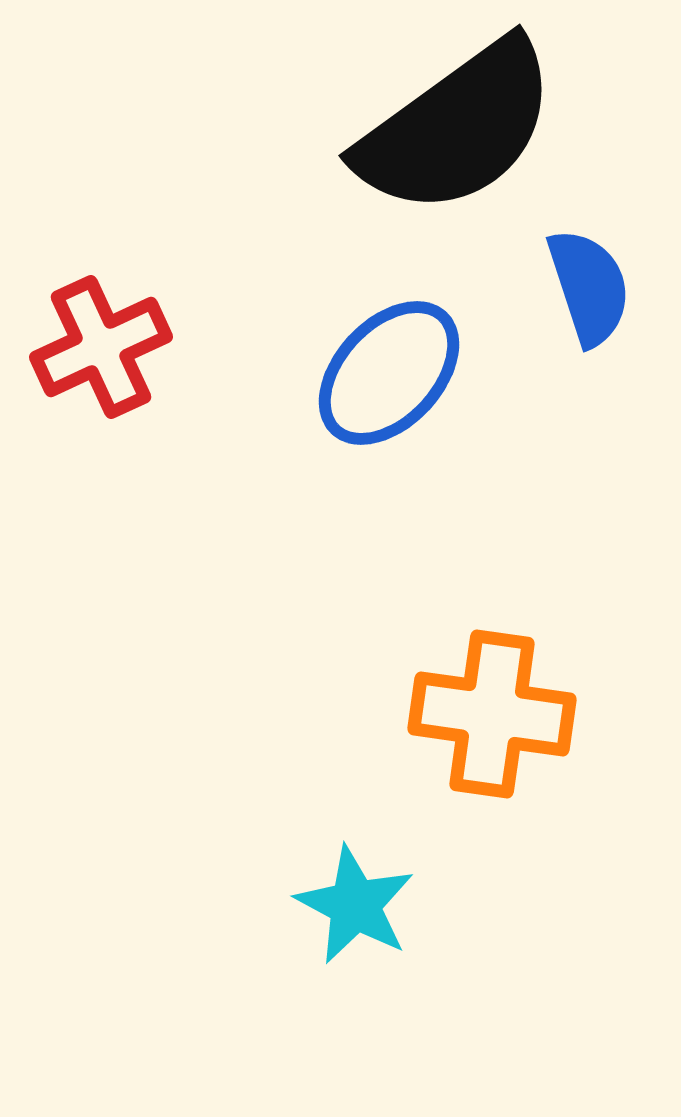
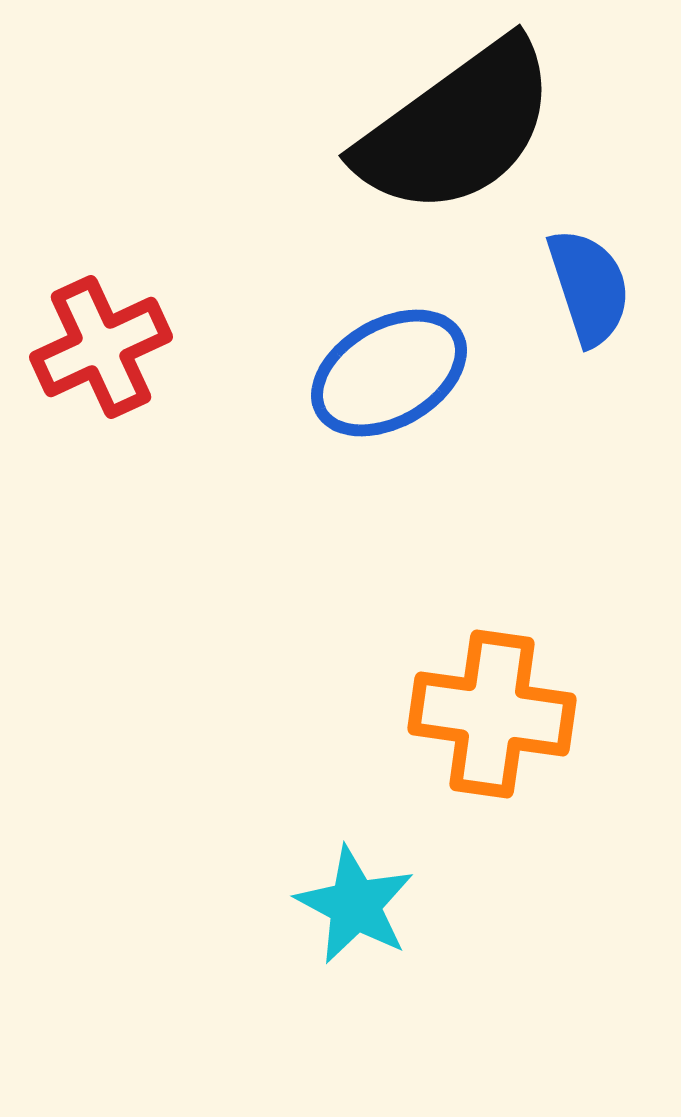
blue ellipse: rotated 17 degrees clockwise
